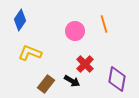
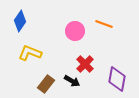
blue diamond: moved 1 px down
orange line: rotated 54 degrees counterclockwise
